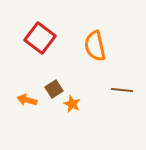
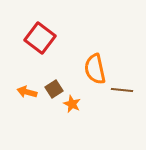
orange semicircle: moved 23 px down
orange arrow: moved 8 px up
